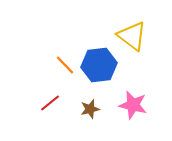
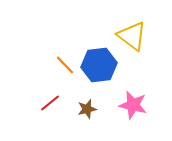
brown star: moved 3 px left
